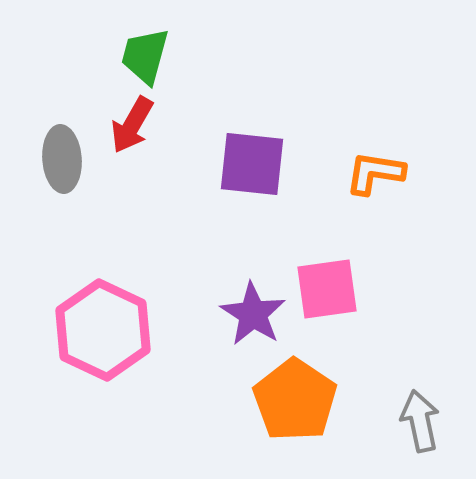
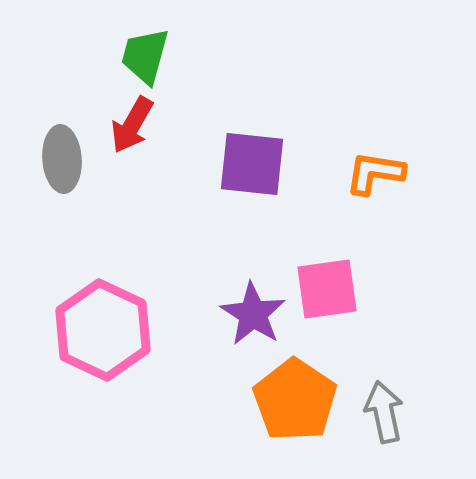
gray arrow: moved 36 px left, 9 px up
